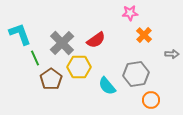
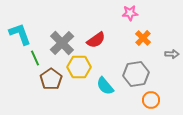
orange cross: moved 1 px left, 3 px down
cyan semicircle: moved 2 px left
